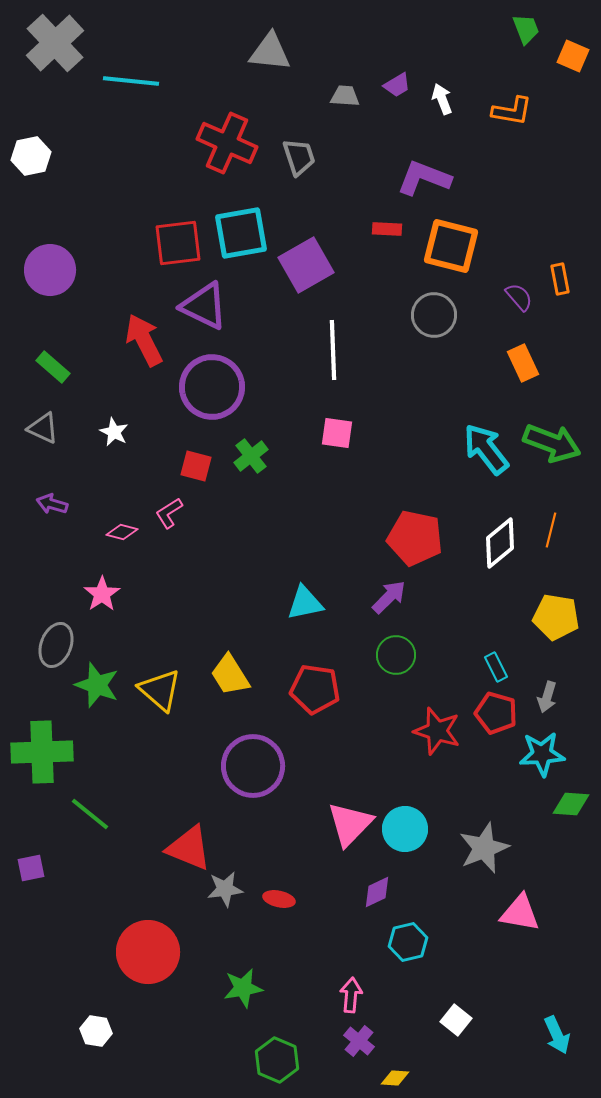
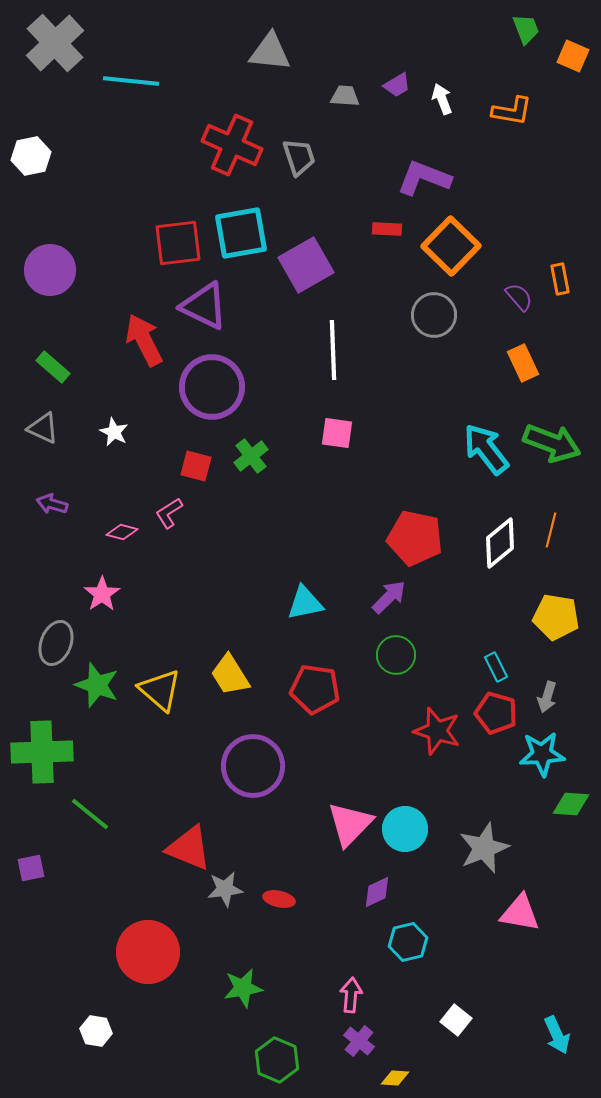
red cross at (227, 143): moved 5 px right, 2 px down
orange square at (451, 246): rotated 30 degrees clockwise
gray ellipse at (56, 645): moved 2 px up
